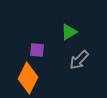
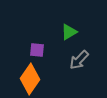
orange diamond: moved 2 px right, 1 px down; rotated 8 degrees clockwise
